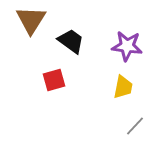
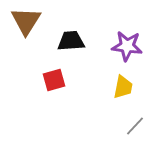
brown triangle: moved 5 px left, 1 px down
black trapezoid: rotated 40 degrees counterclockwise
